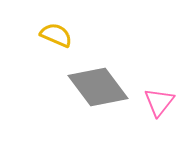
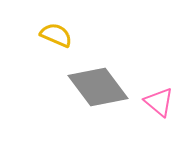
pink triangle: rotated 28 degrees counterclockwise
